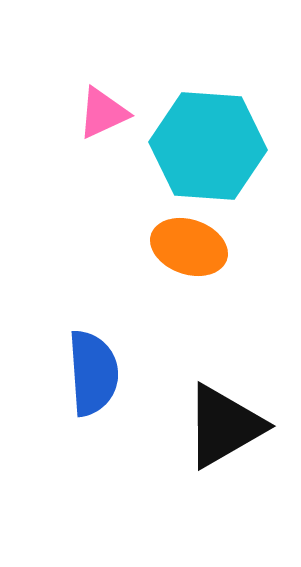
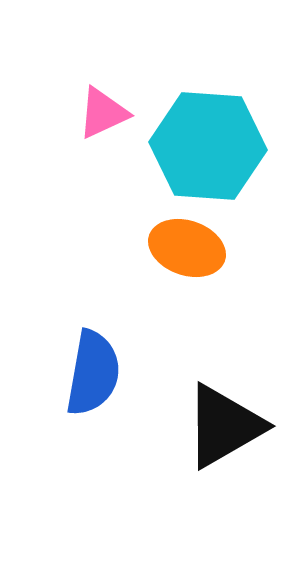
orange ellipse: moved 2 px left, 1 px down
blue semicircle: rotated 14 degrees clockwise
